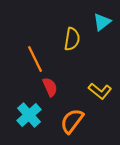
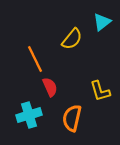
yellow semicircle: rotated 30 degrees clockwise
yellow L-shape: rotated 35 degrees clockwise
cyan cross: rotated 25 degrees clockwise
orange semicircle: moved 3 px up; rotated 24 degrees counterclockwise
